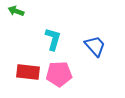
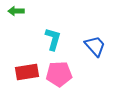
green arrow: rotated 21 degrees counterclockwise
red rectangle: moved 1 px left; rotated 15 degrees counterclockwise
